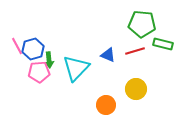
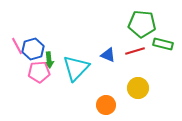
yellow circle: moved 2 px right, 1 px up
